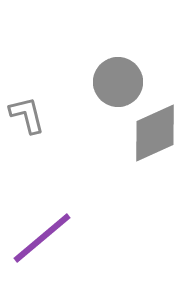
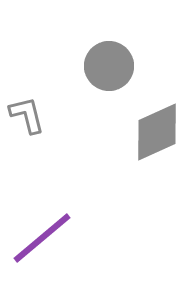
gray circle: moved 9 px left, 16 px up
gray diamond: moved 2 px right, 1 px up
